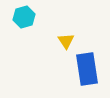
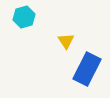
blue rectangle: rotated 36 degrees clockwise
